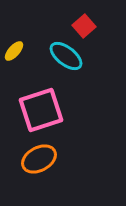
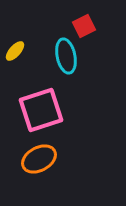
red square: rotated 15 degrees clockwise
yellow ellipse: moved 1 px right
cyan ellipse: rotated 40 degrees clockwise
